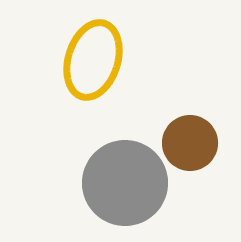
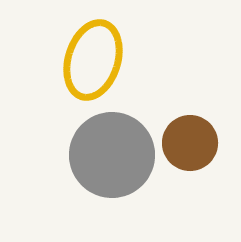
gray circle: moved 13 px left, 28 px up
